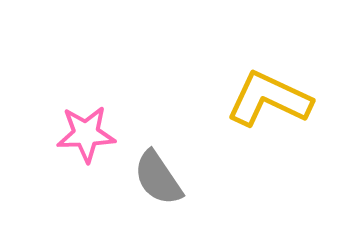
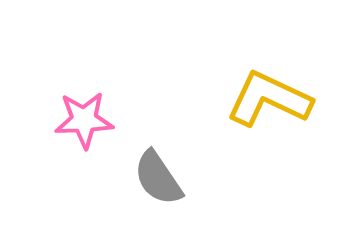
pink star: moved 2 px left, 14 px up
